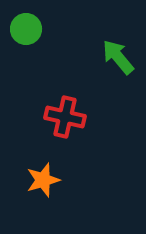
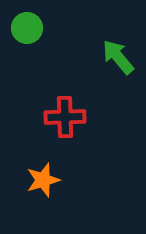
green circle: moved 1 px right, 1 px up
red cross: rotated 15 degrees counterclockwise
